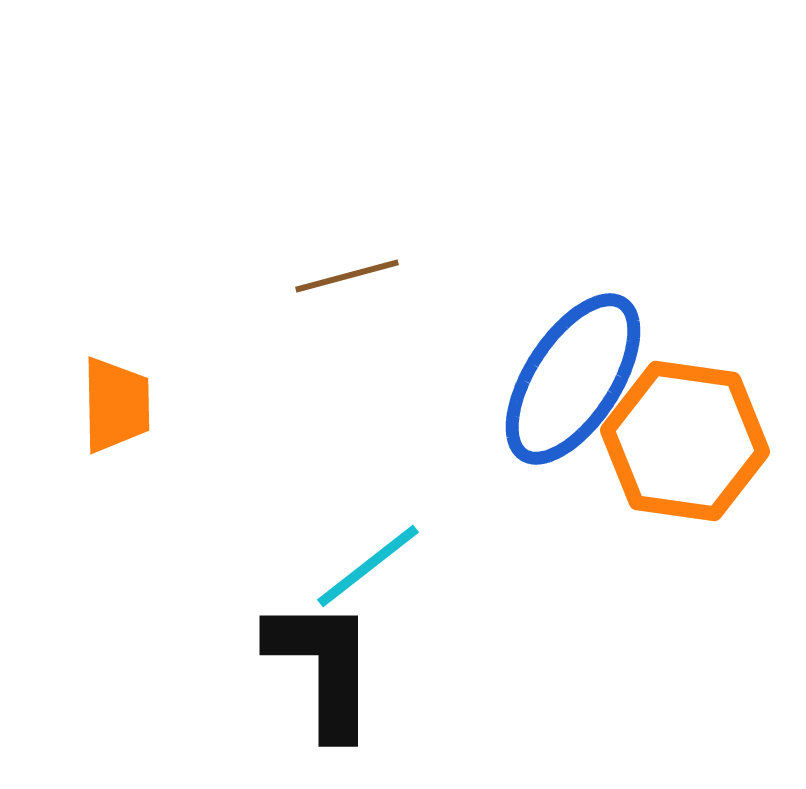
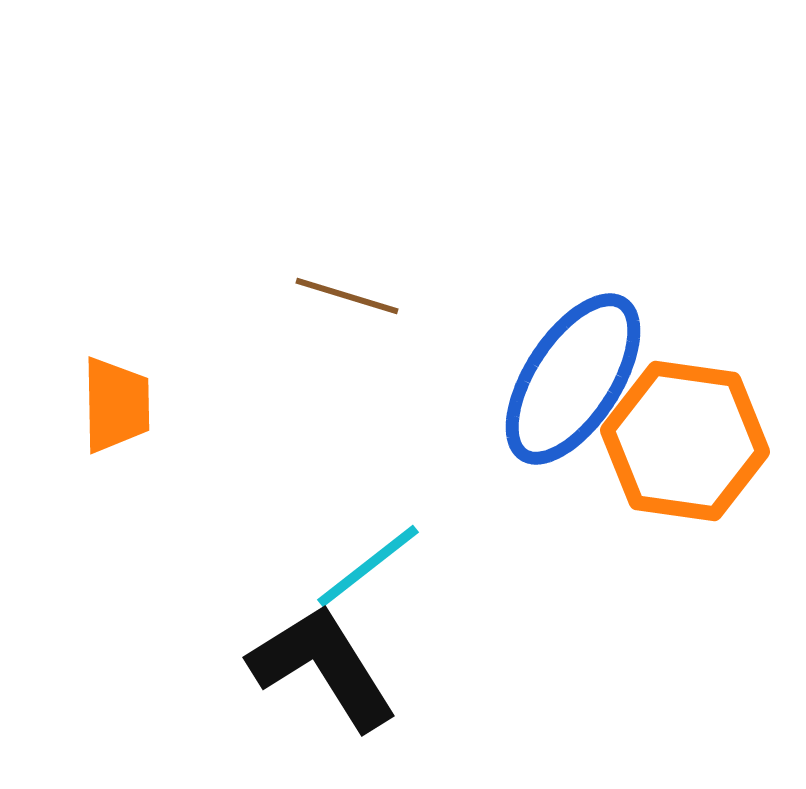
brown line: moved 20 px down; rotated 32 degrees clockwise
black L-shape: rotated 32 degrees counterclockwise
